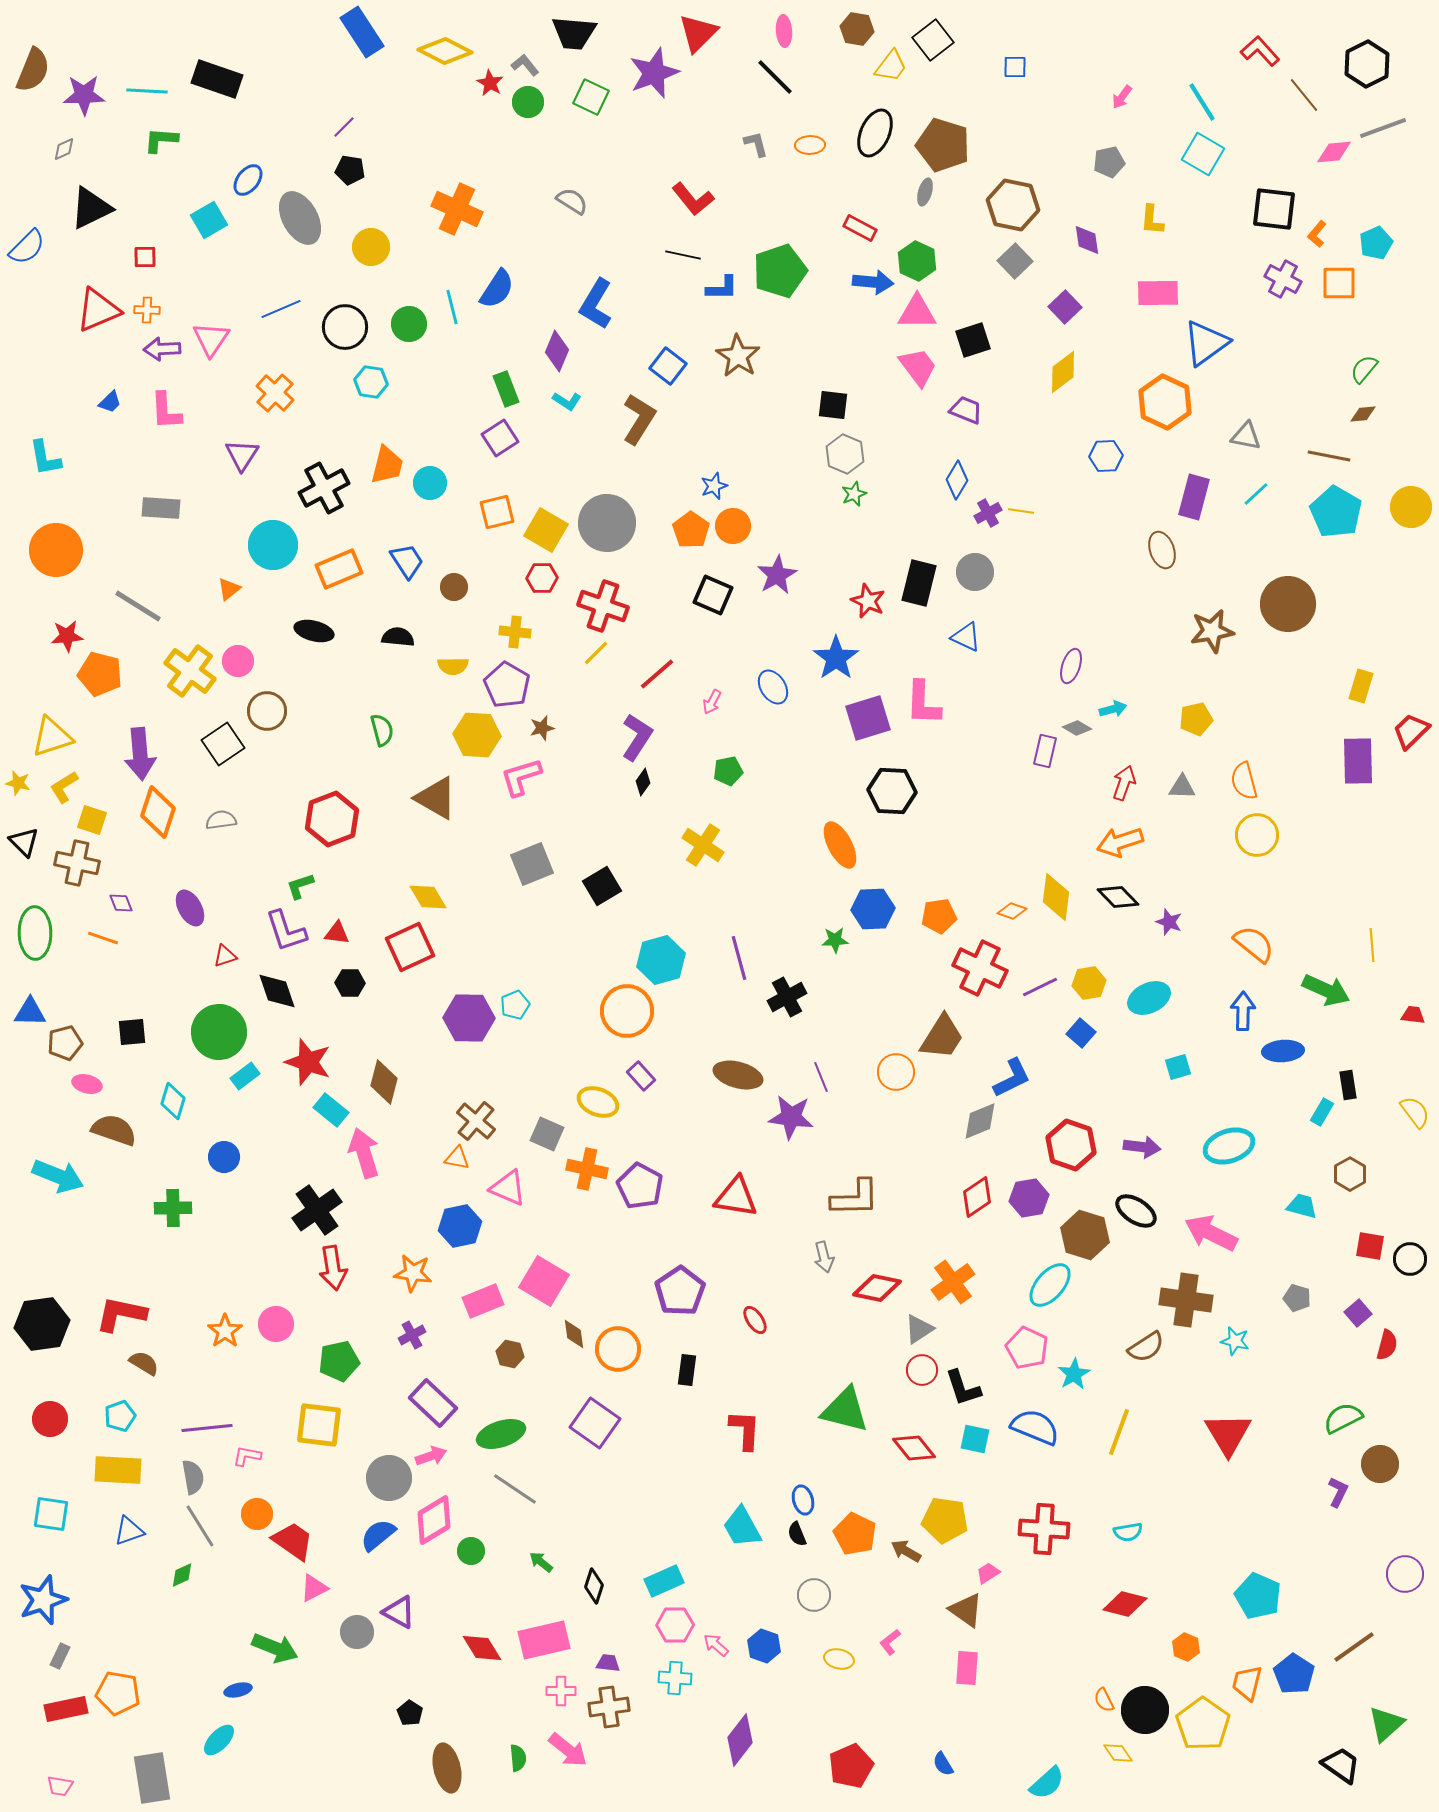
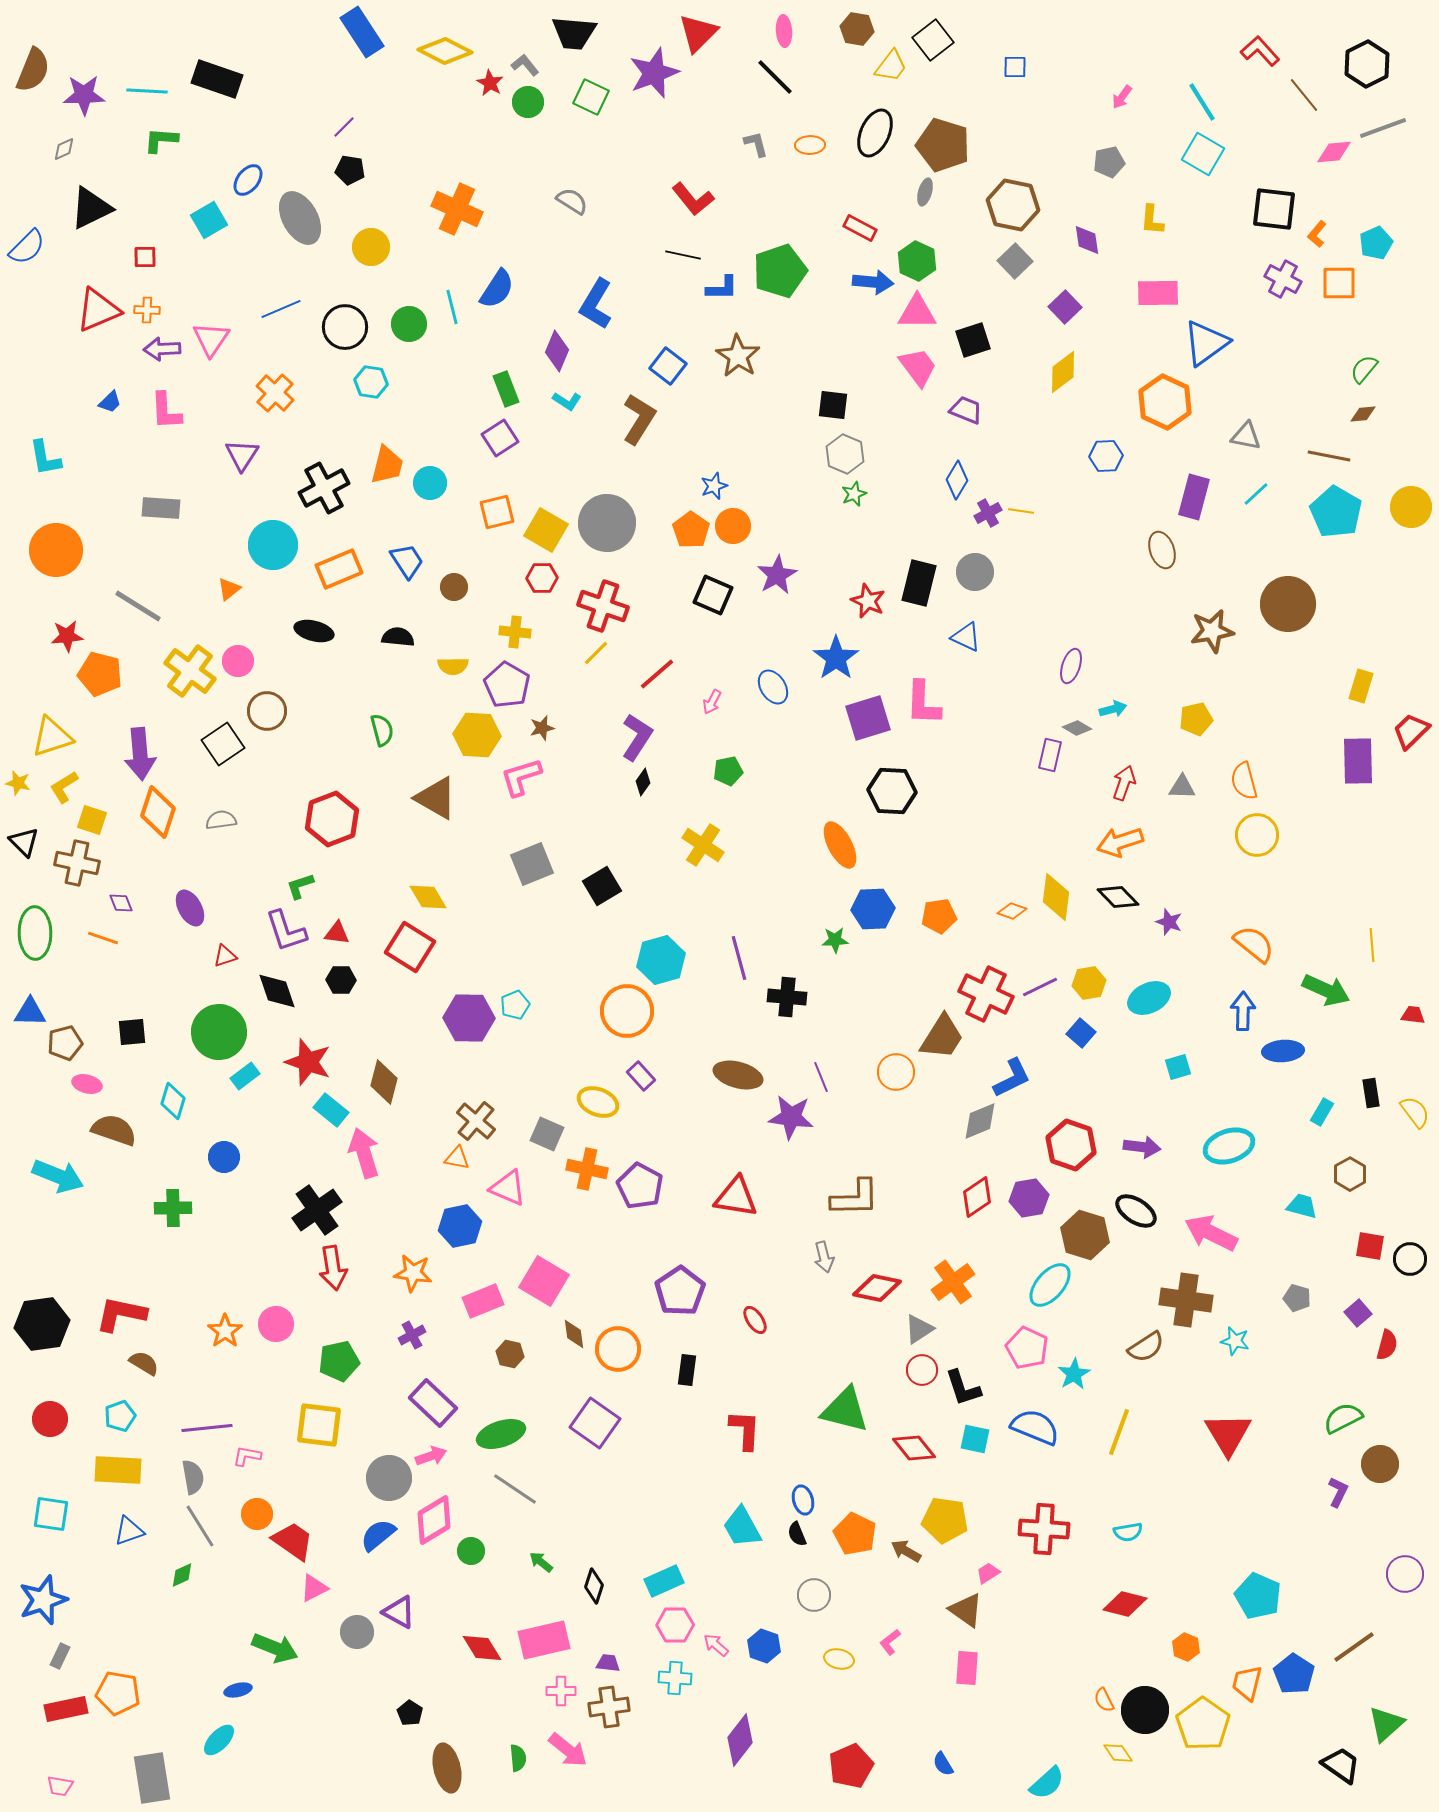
purple rectangle at (1045, 751): moved 5 px right, 4 px down
red square at (410, 947): rotated 33 degrees counterclockwise
red cross at (980, 968): moved 6 px right, 26 px down
black hexagon at (350, 983): moved 9 px left, 3 px up
black cross at (787, 997): rotated 33 degrees clockwise
black rectangle at (1348, 1085): moved 23 px right, 8 px down
